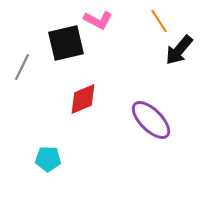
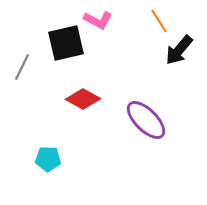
red diamond: rotated 52 degrees clockwise
purple ellipse: moved 5 px left
